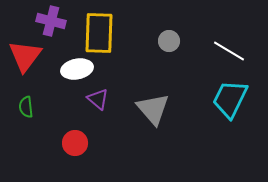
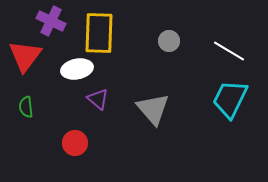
purple cross: rotated 12 degrees clockwise
